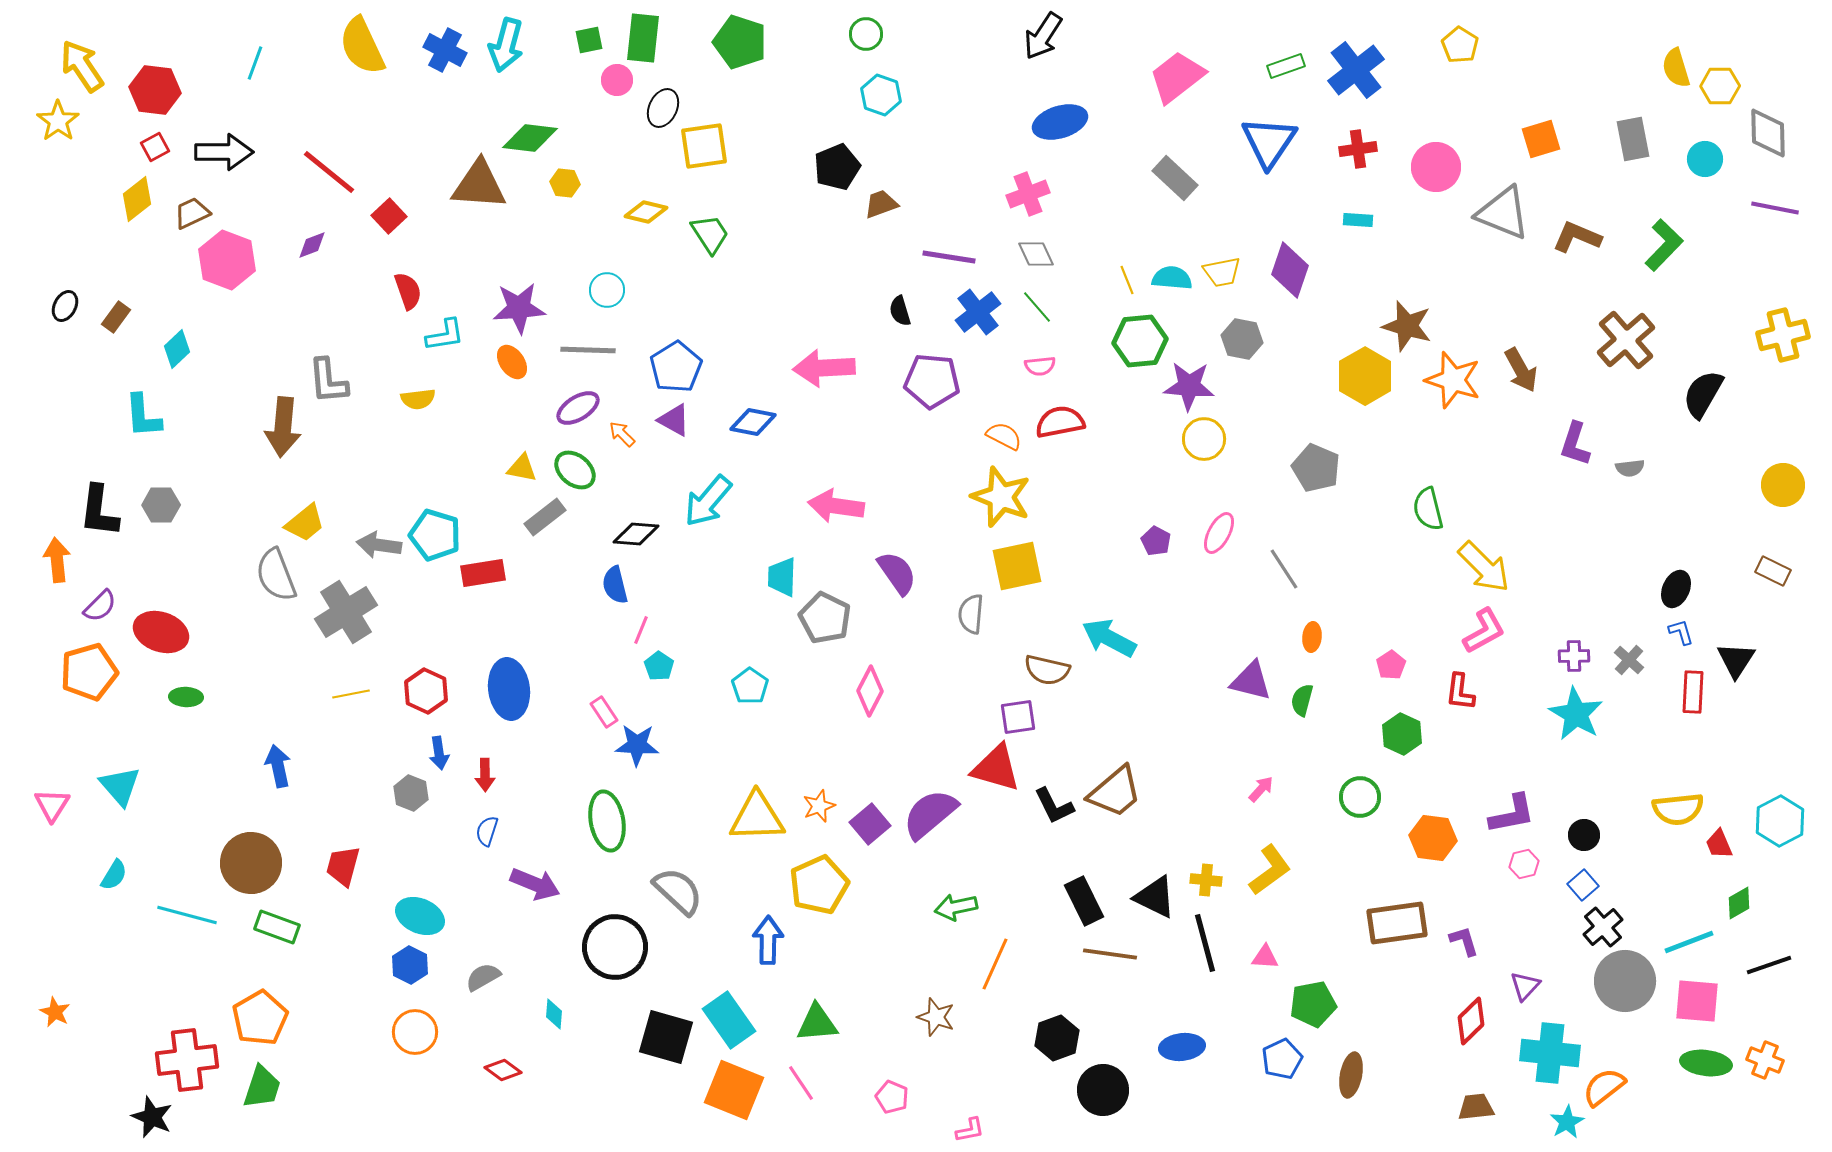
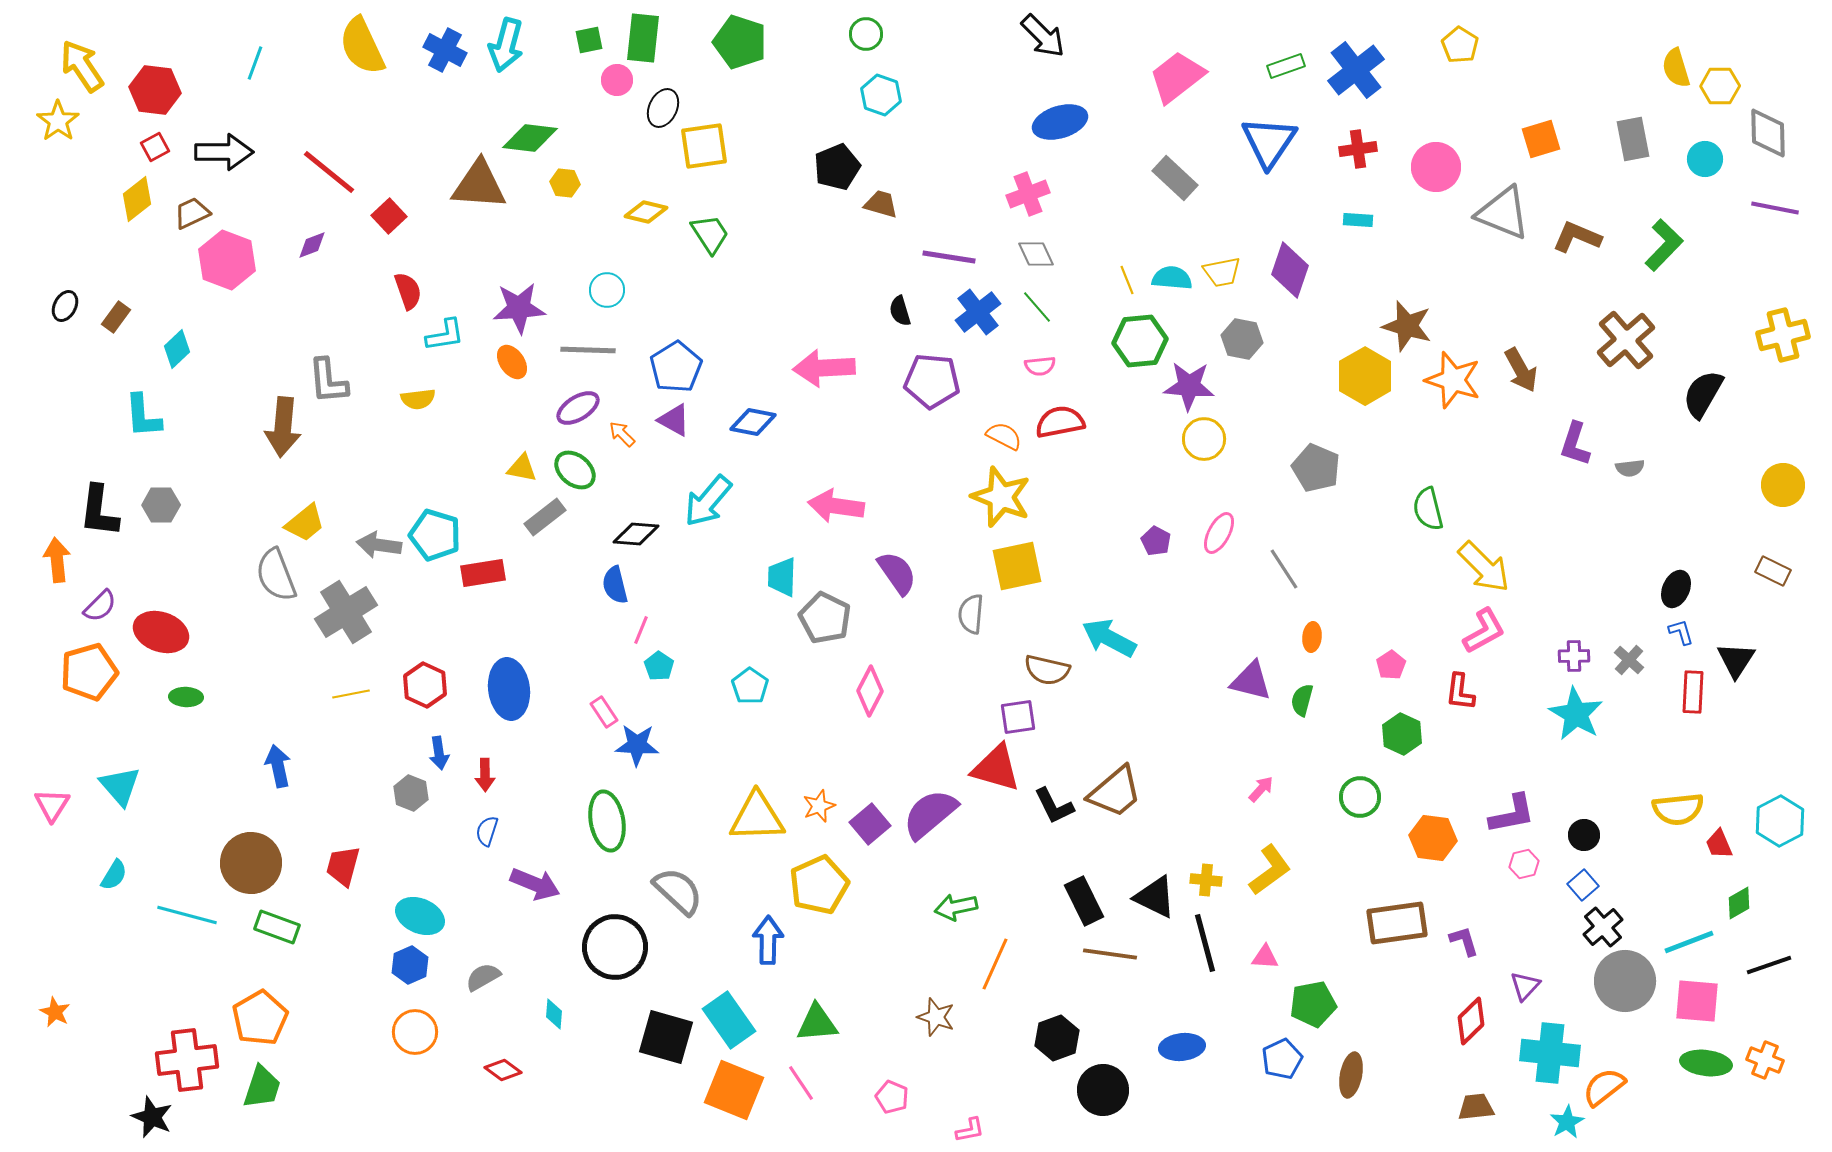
black arrow at (1043, 36): rotated 78 degrees counterclockwise
brown trapezoid at (881, 204): rotated 36 degrees clockwise
red hexagon at (426, 691): moved 1 px left, 6 px up
blue hexagon at (410, 965): rotated 9 degrees clockwise
